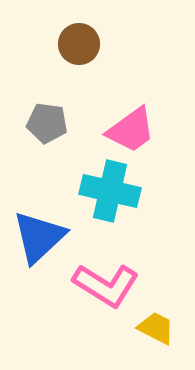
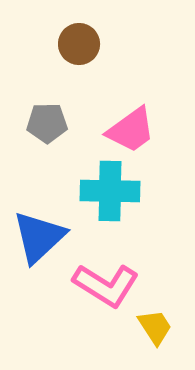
gray pentagon: rotated 9 degrees counterclockwise
cyan cross: rotated 12 degrees counterclockwise
yellow trapezoid: moved 1 px left, 1 px up; rotated 30 degrees clockwise
